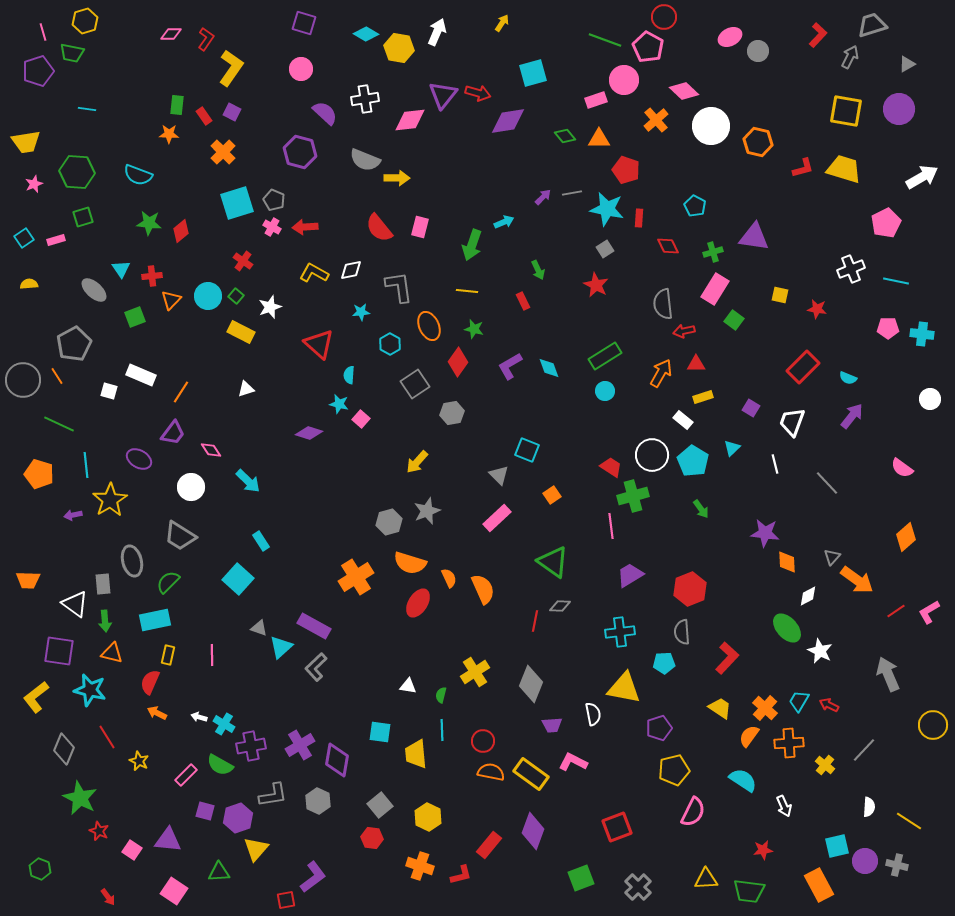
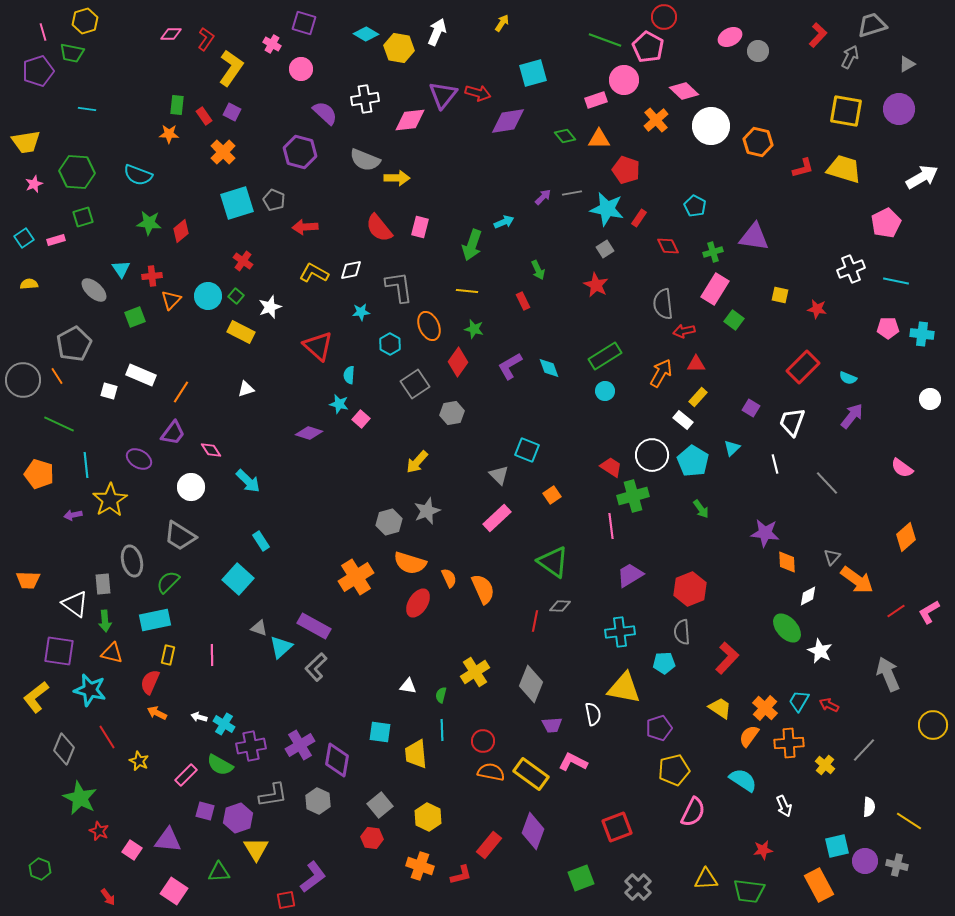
red rectangle at (639, 218): rotated 30 degrees clockwise
pink cross at (272, 227): moved 183 px up
red triangle at (319, 344): moved 1 px left, 2 px down
yellow rectangle at (703, 397): moved 5 px left; rotated 30 degrees counterclockwise
yellow triangle at (256, 849): rotated 12 degrees counterclockwise
